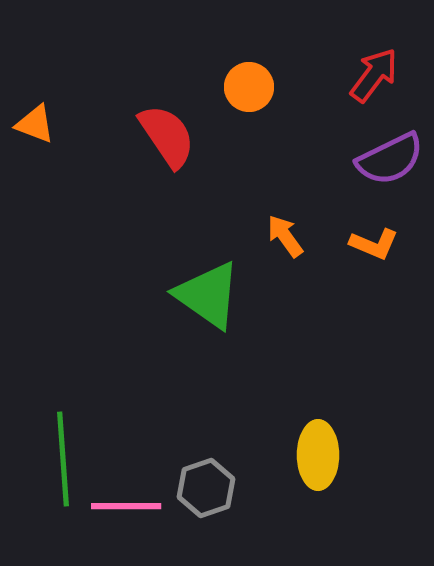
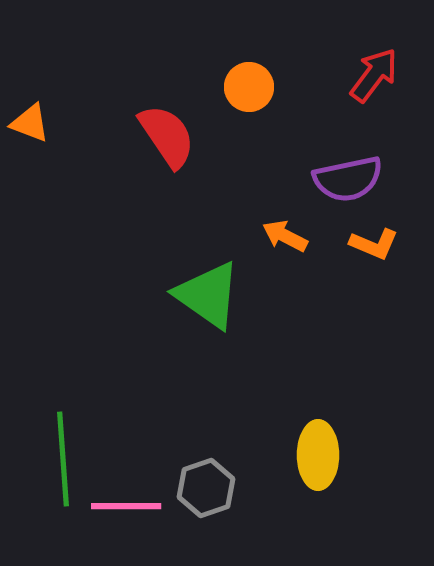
orange triangle: moved 5 px left, 1 px up
purple semicircle: moved 42 px left, 20 px down; rotated 14 degrees clockwise
orange arrow: rotated 27 degrees counterclockwise
